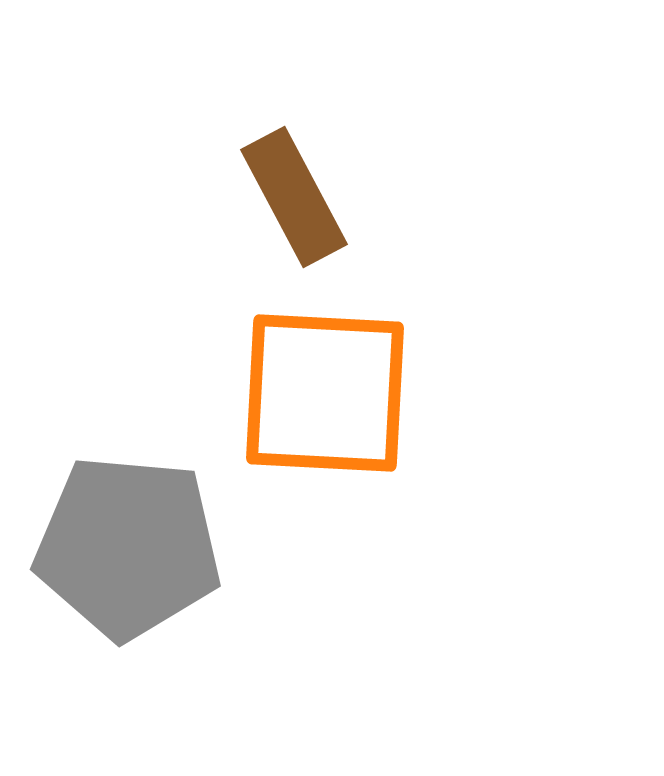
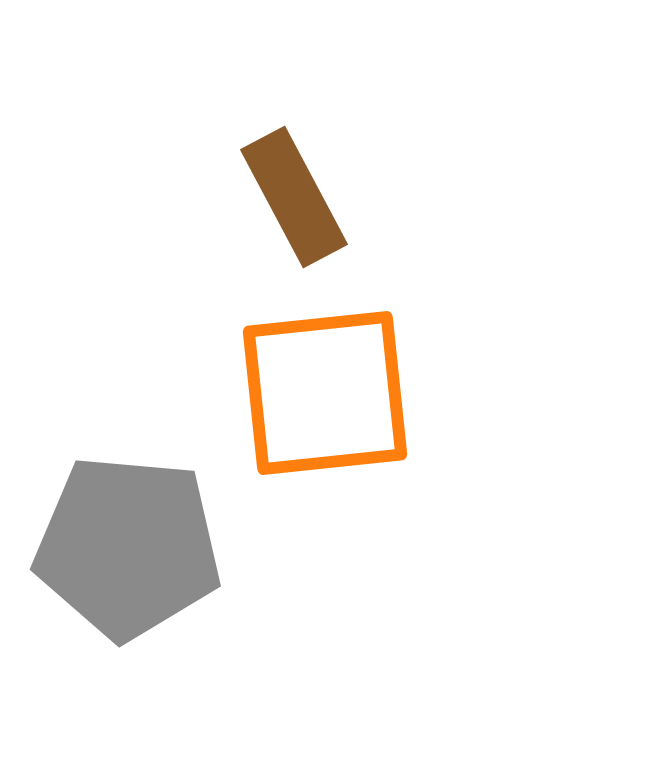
orange square: rotated 9 degrees counterclockwise
